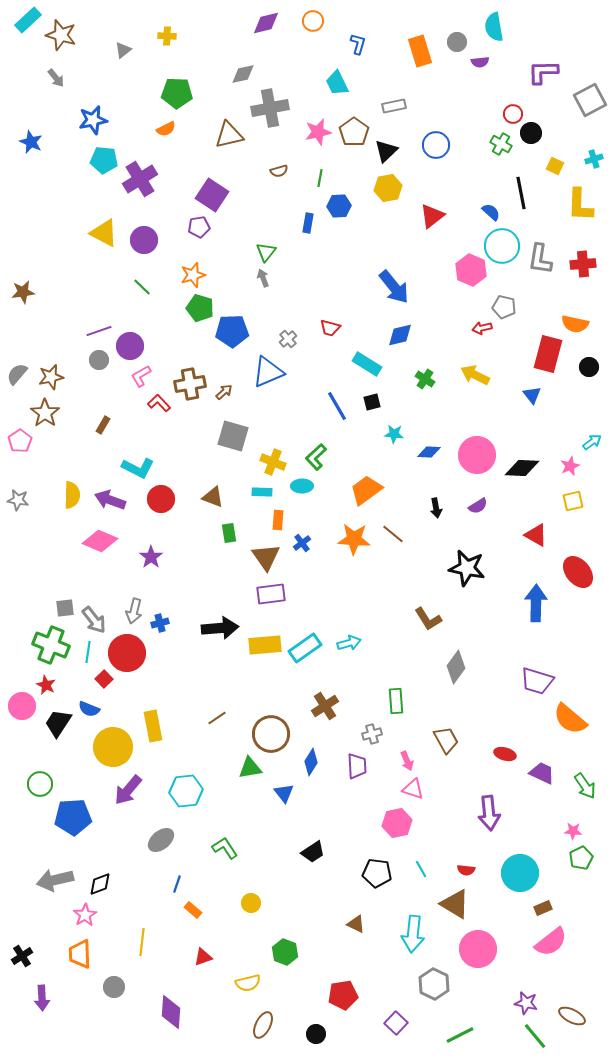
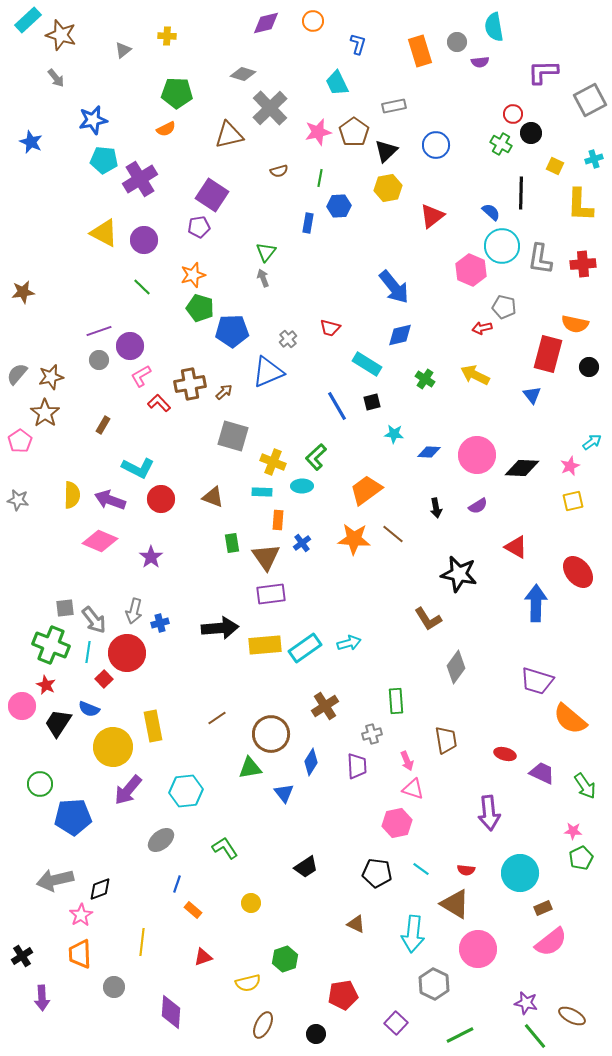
gray diamond at (243, 74): rotated 30 degrees clockwise
gray cross at (270, 108): rotated 33 degrees counterclockwise
black line at (521, 193): rotated 12 degrees clockwise
green rectangle at (229, 533): moved 3 px right, 10 px down
red triangle at (536, 535): moved 20 px left, 12 px down
black star at (467, 568): moved 8 px left, 6 px down
brown trapezoid at (446, 740): rotated 20 degrees clockwise
black trapezoid at (313, 852): moved 7 px left, 15 px down
cyan line at (421, 869): rotated 24 degrees counterclockwise
black diamond at (100, 884): moved 5 px down
pink star at (85, 915): moved 4 px left
green hexagon at (285, 952): moved 7 px down; rotated 20 degrees clockwise
